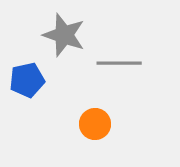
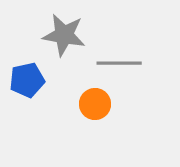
gray star: rotated 9 degrees counterclockwise
orange circle: moved 20 px up
